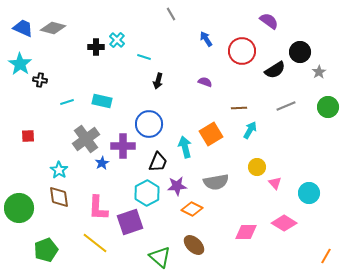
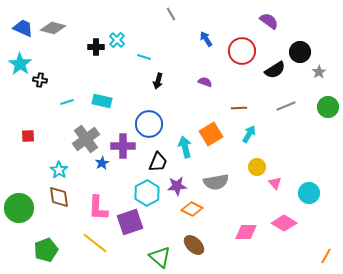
cyan arrow at (250, 130): moved 1 px left, 4 px down
